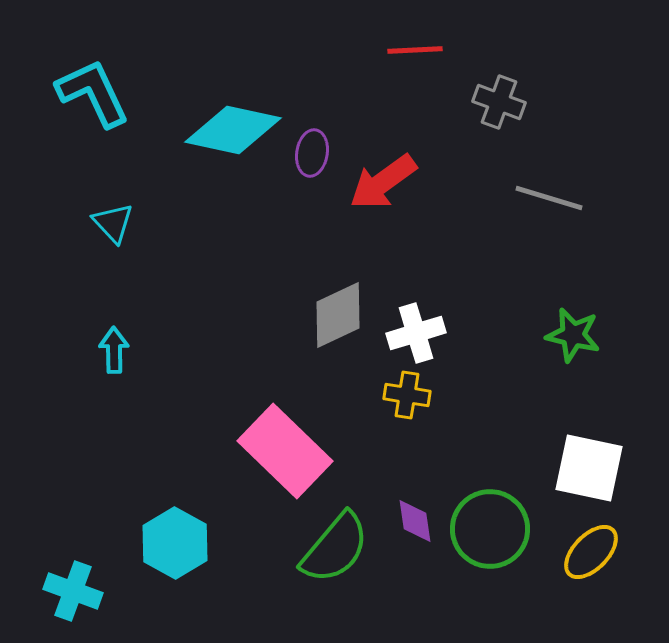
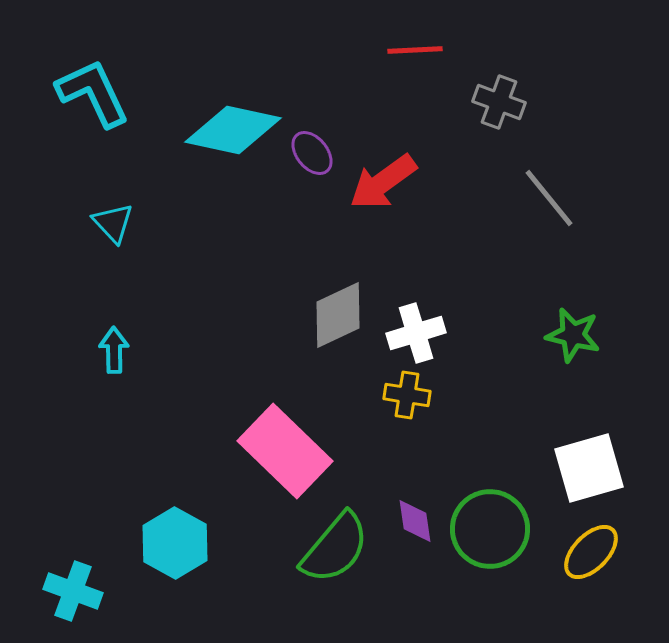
purple ellipse: rotated 48 degrees counterclockwise
gray line: rotated 34 degrees clockwise
white square: rotated 28 degrees counterclockwise
